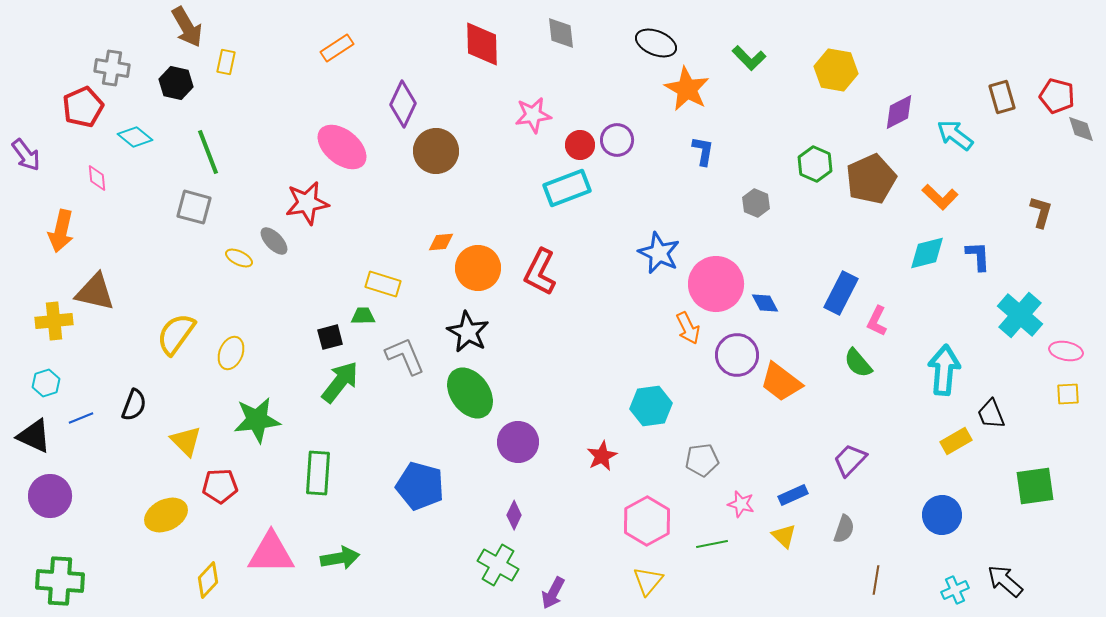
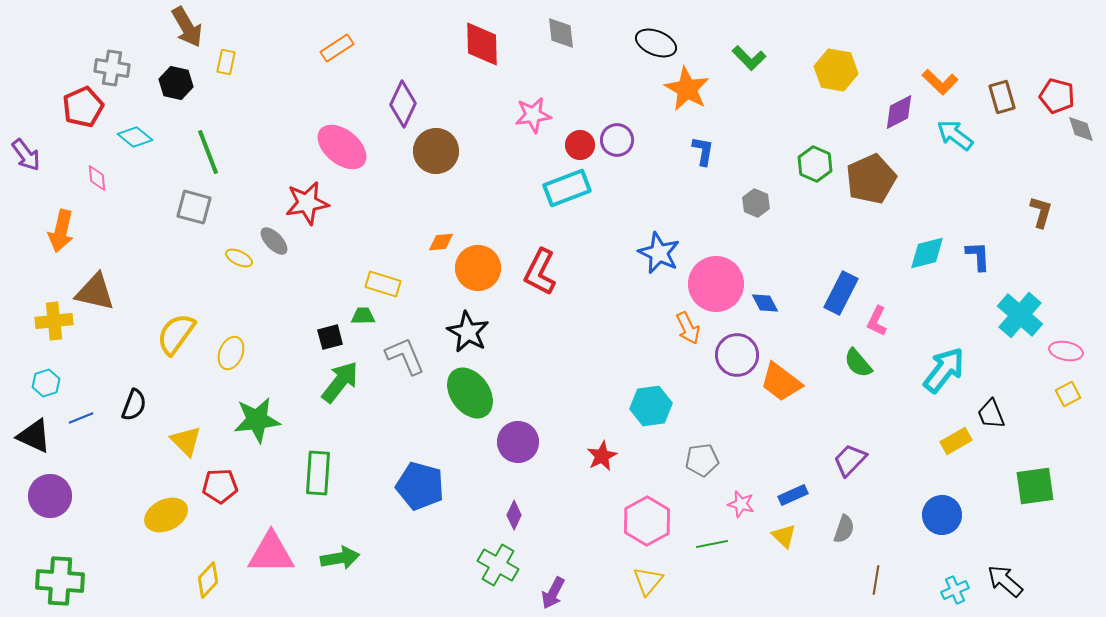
orange L-shape at (940, 197): moved 115 px up
cyan arrow at (944, 370): rotated 33 degrees clockwise
yellow square at (1068, 394): rotated 25 degrees counterclockwise
